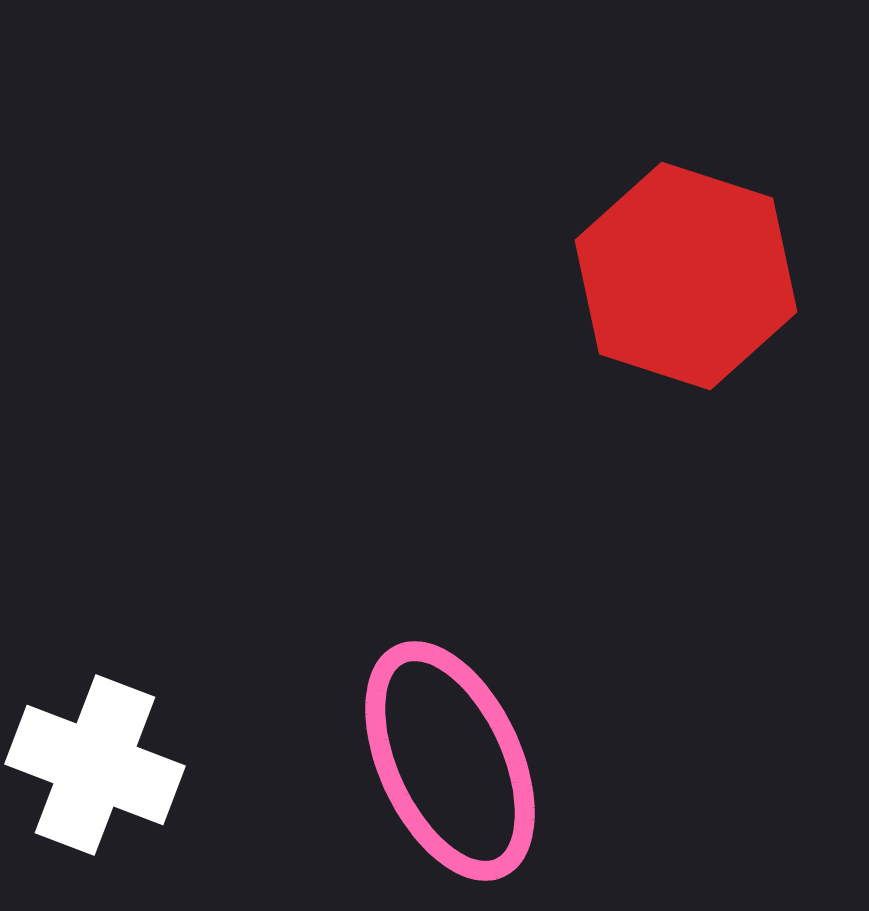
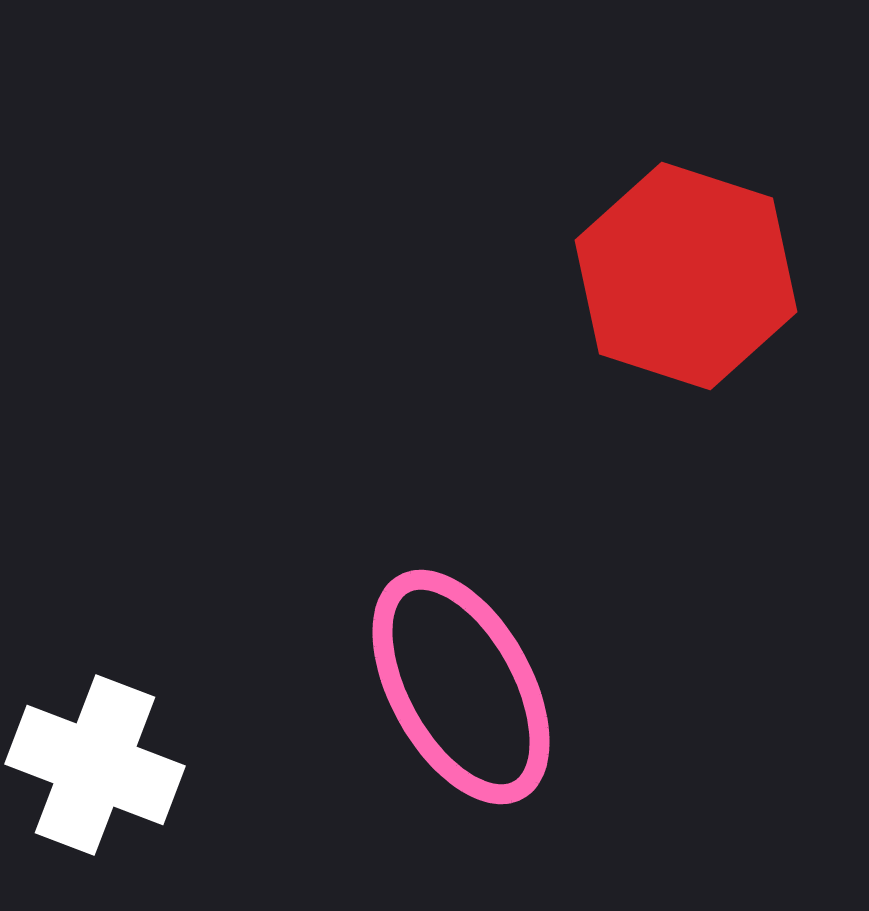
pink ellipse: moved 11 px right, 74 px up; rotated 4 degrees counterclockwise
